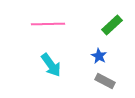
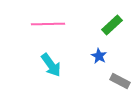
gray rectangle: moved 15 px right
